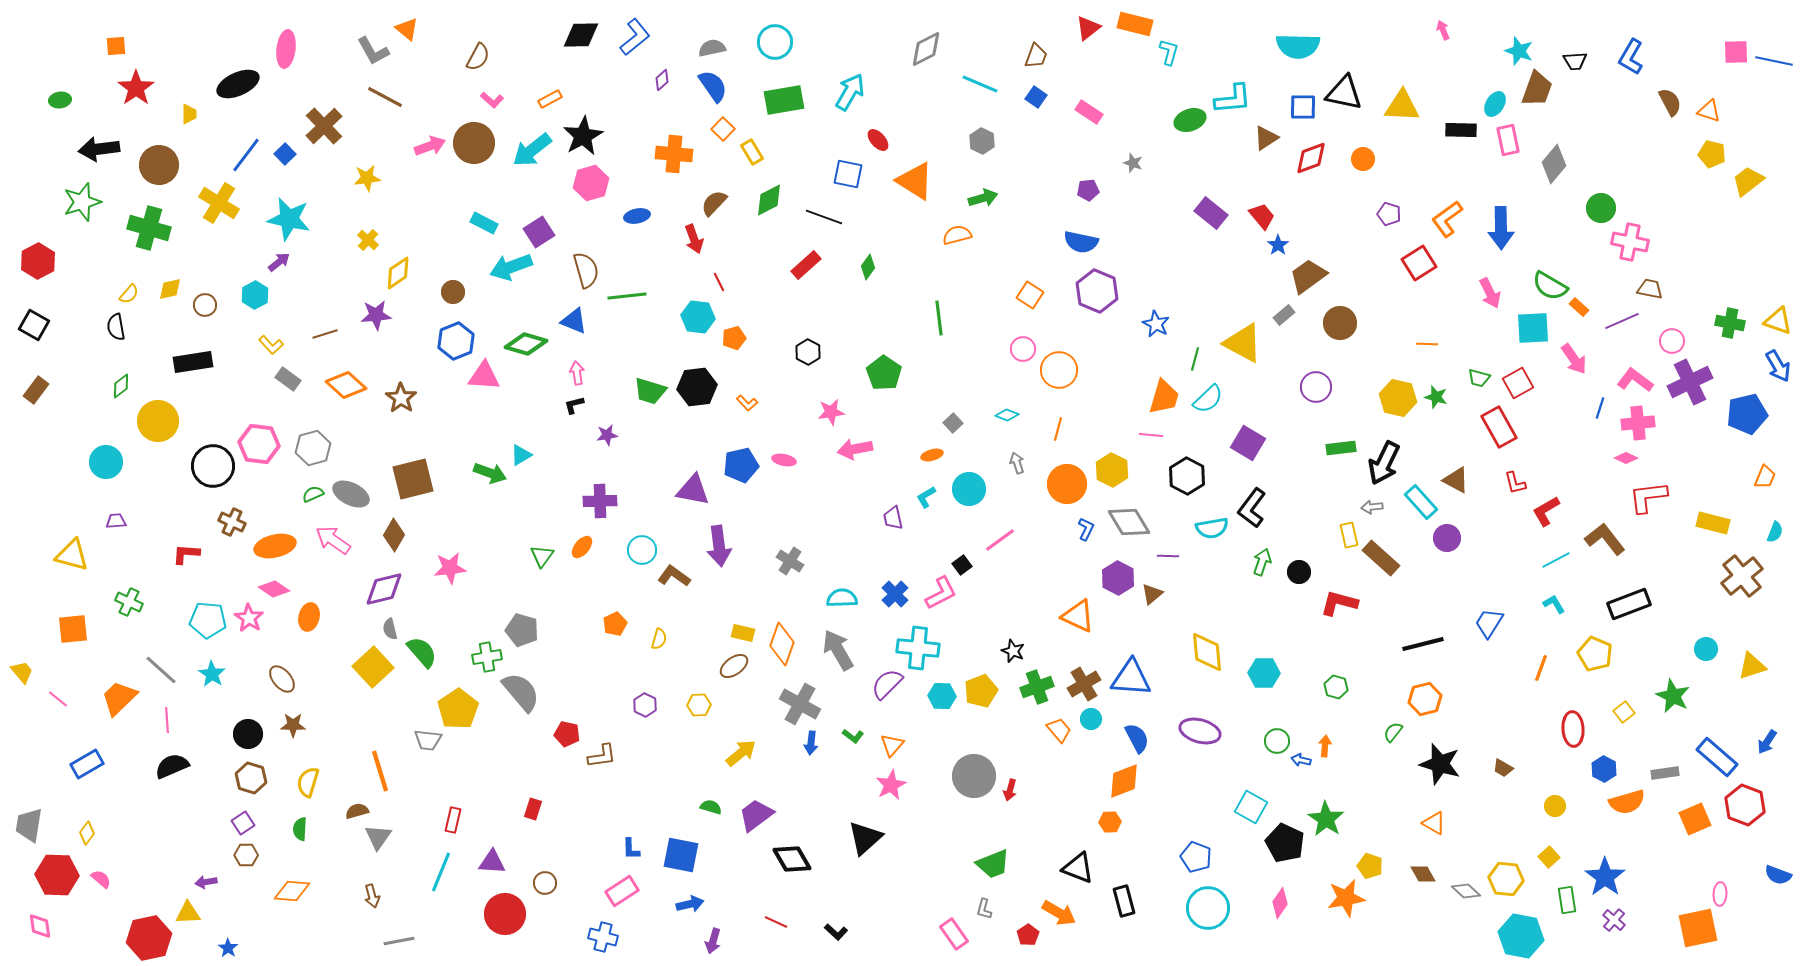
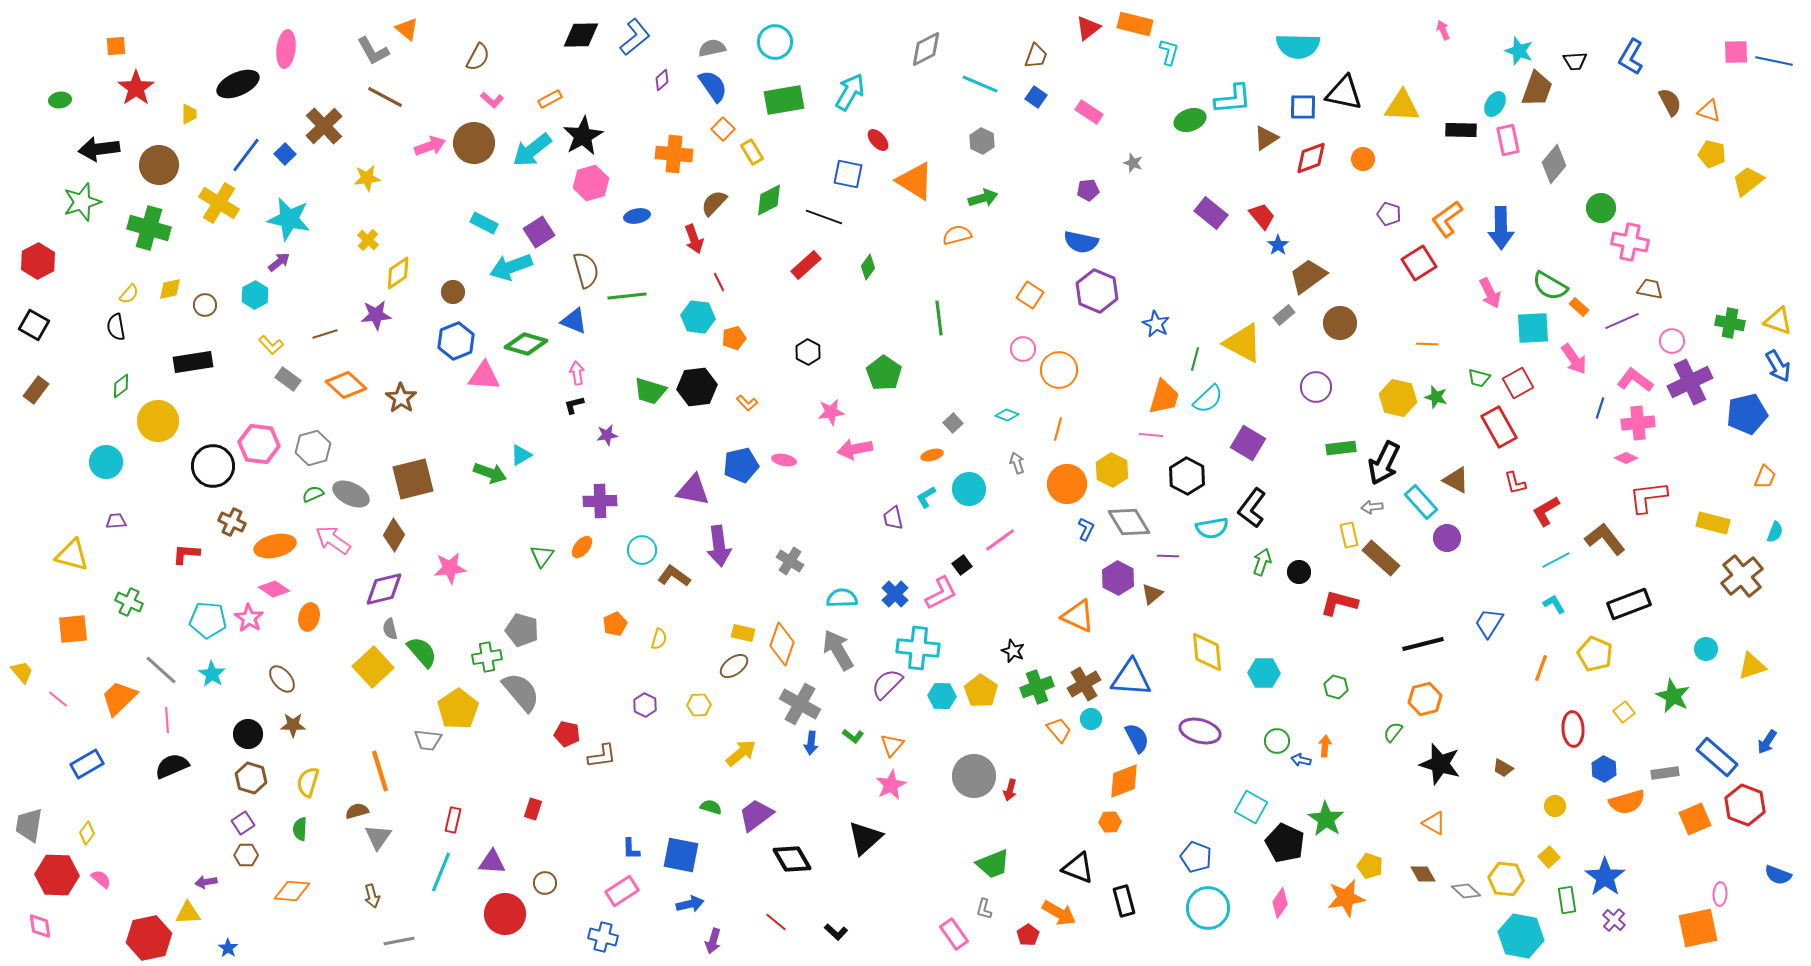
yellow pentagon at (981, 691): rotated 16 degrees counterclockwise
red line at (776, 922): rotated 15 degrees clockwise
